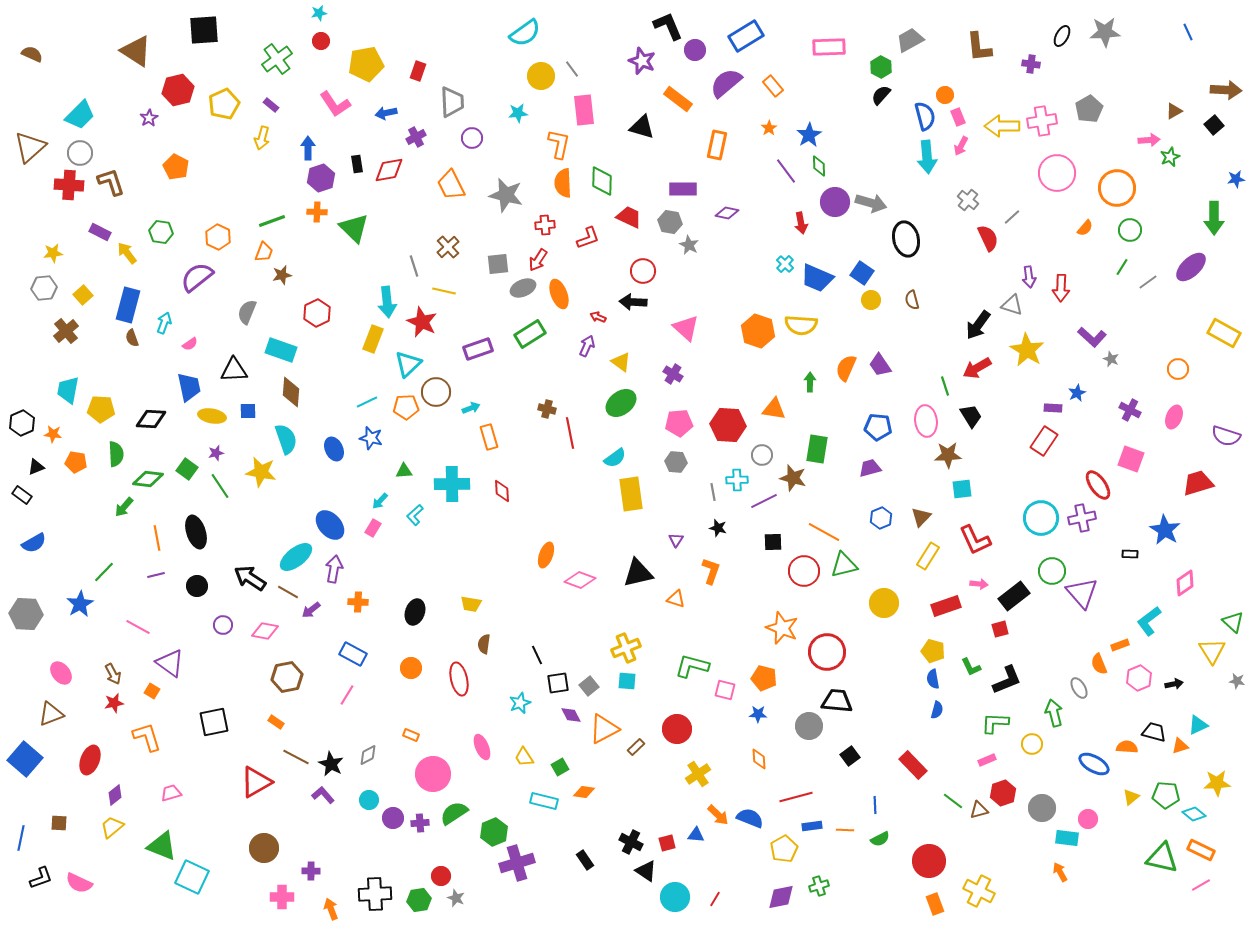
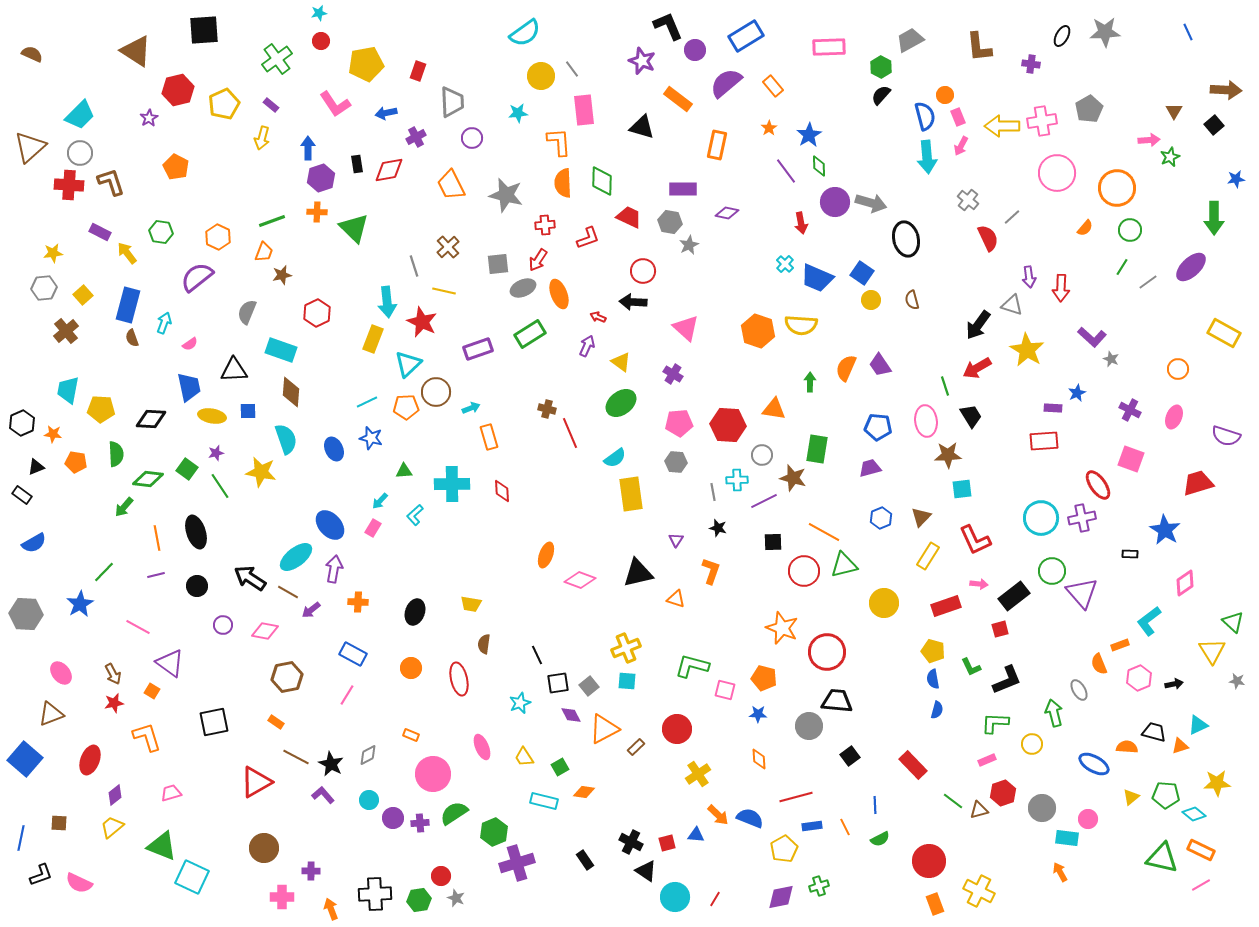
brown triangle at (1174, 111): rotated 30 degrees counterclockwise
orange L-shape at (559, 144): moved 2 px up; rotated 16 degrees counterclockwise
gray star at (689, 245): rotated 18 degrees clockwise
red line at (570, 433): rotated 12 degrees counterclockwise
red rectangle at (1044, 441): rotated 52 degrees clockwise
gray ellipse at (1079, 688): moved 2 px down
orange line at (845, 830): moved 3 px up; rotated 60 degrees clockwise
black L-shape at (41, 878): moved 3 px up
